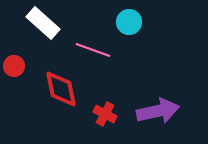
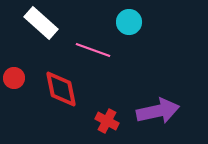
white rectangle: moved 2 px left
red circle: moved 12 px down
red cross: moved 2 px right, 7 px down
